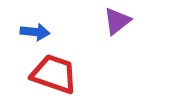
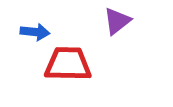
red trapezoid: moved 14 px right, 10 px up; rotated 18 degrees counterclockwise
